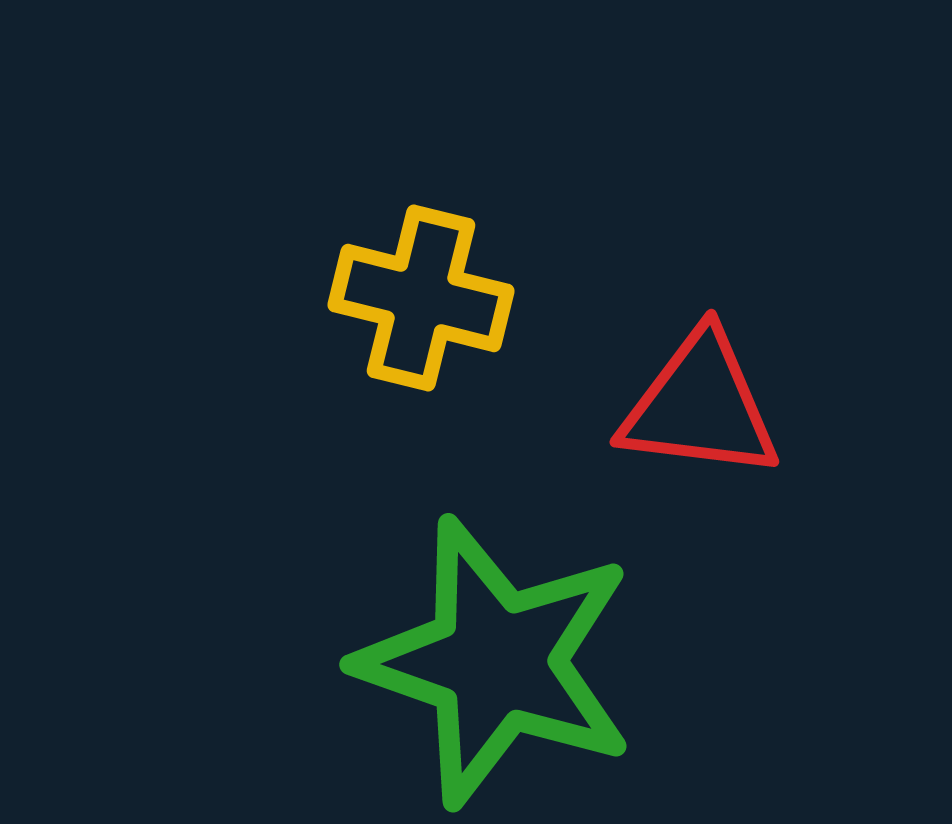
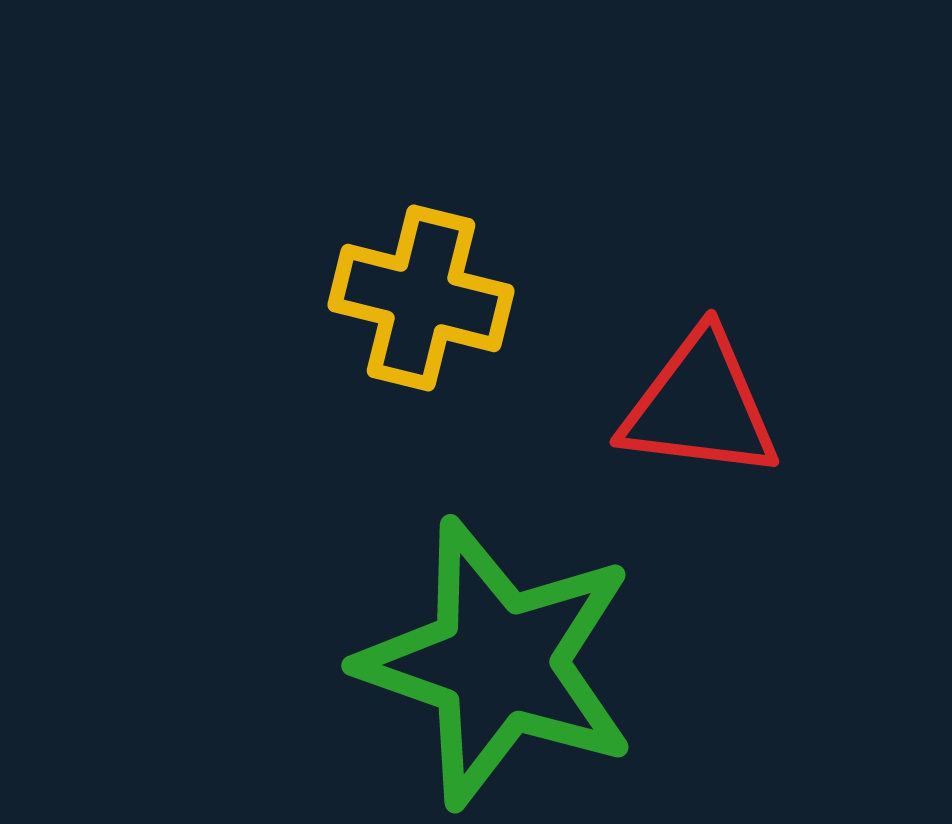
green star: moved 2 px right, 1 px down
